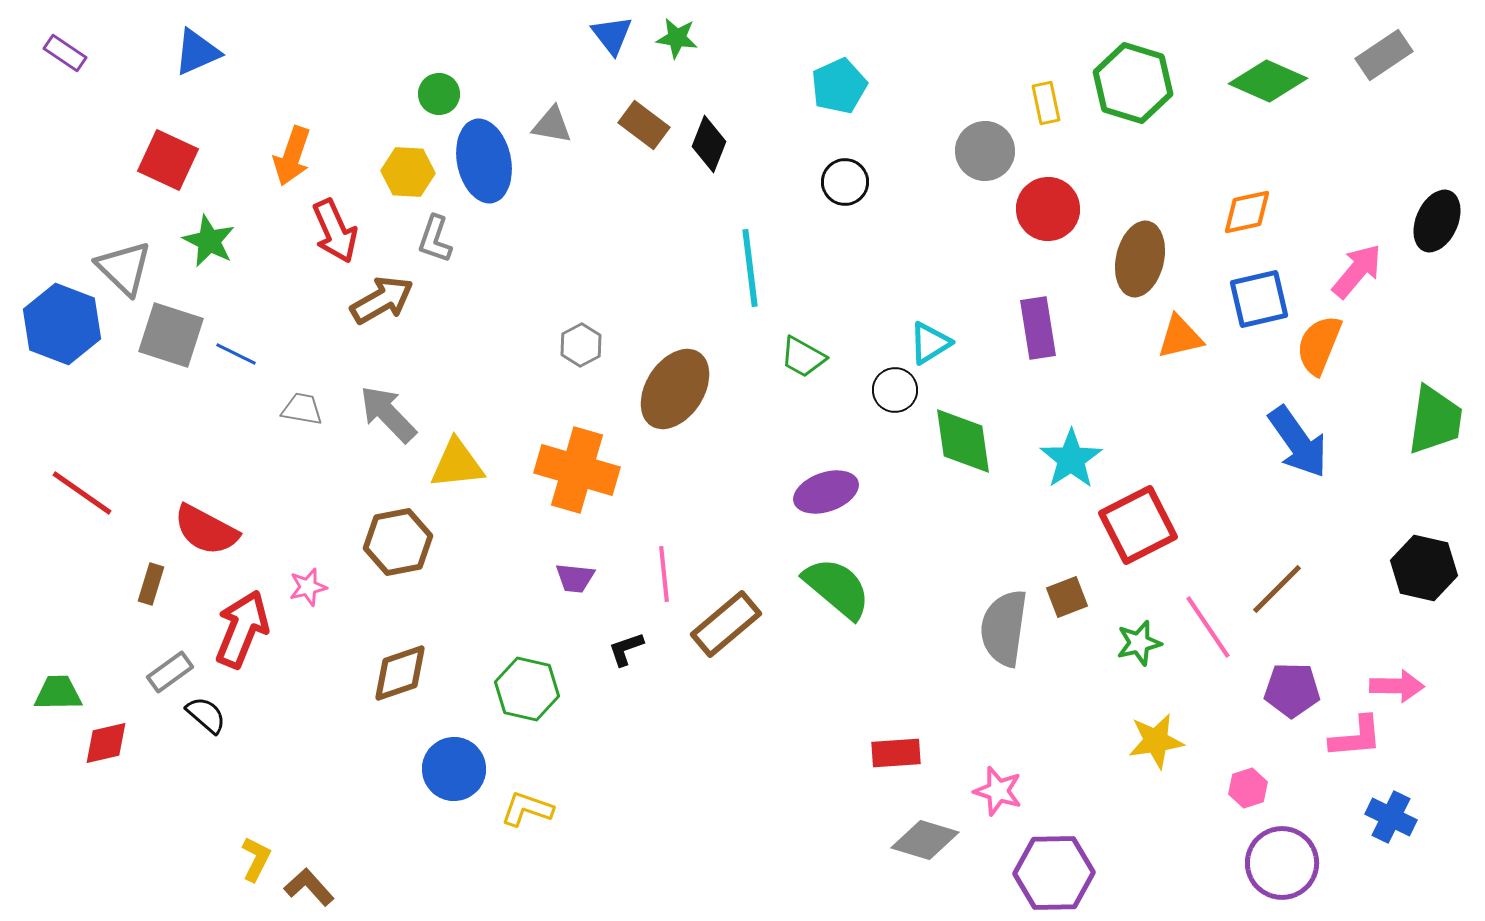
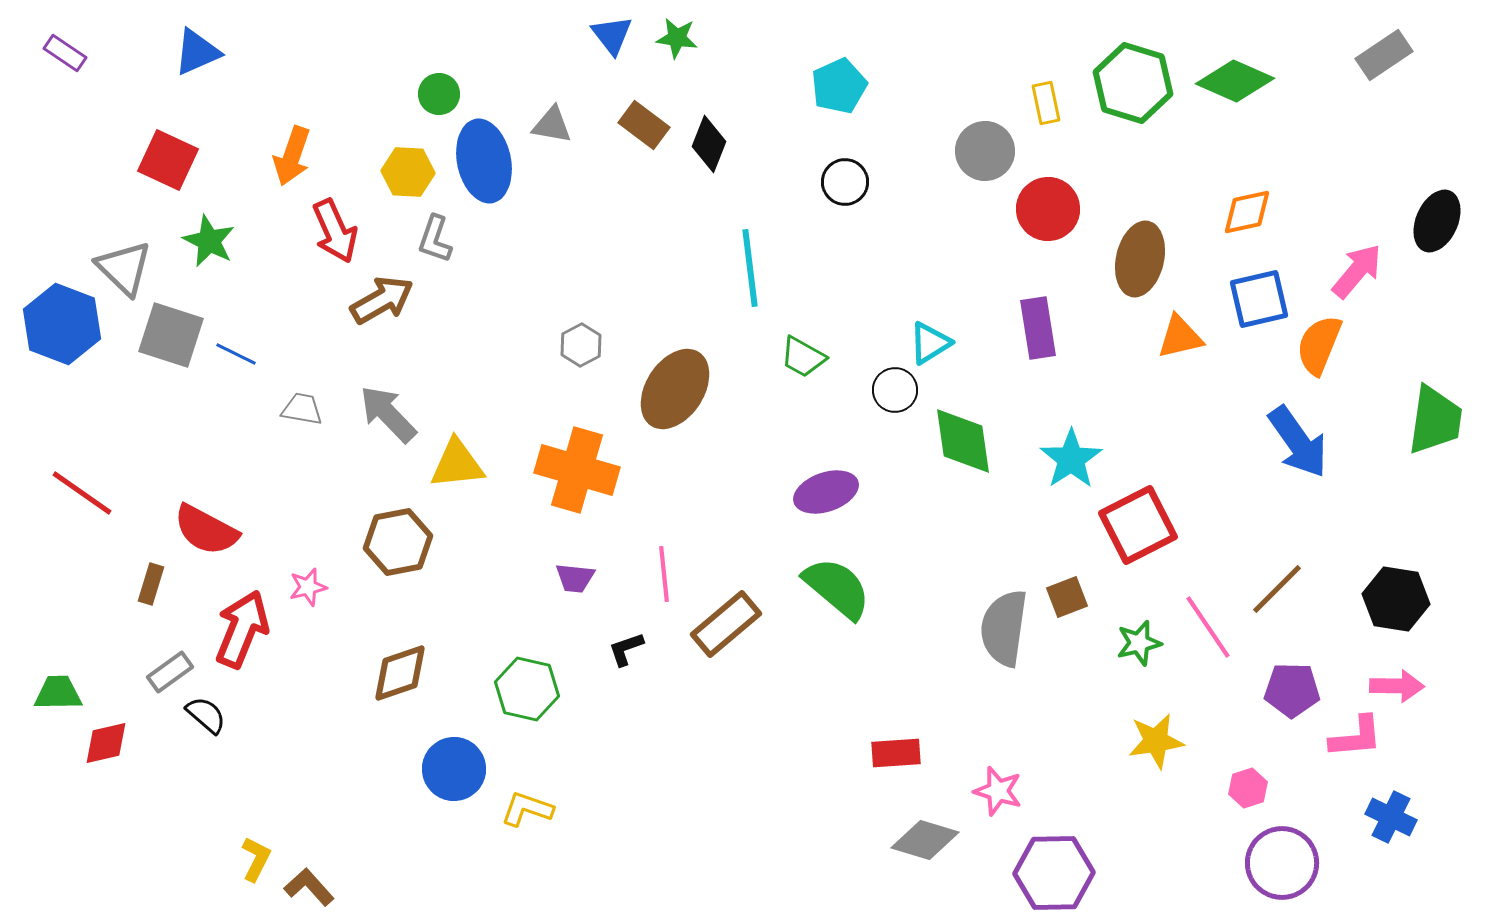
green diamond at (1268, 81): moved 33 px left
black hexagon at (1424, 568): moved 28 px left, 31 px down; rotated 4 degrees counterclockwise
